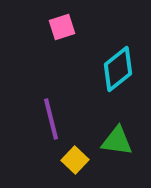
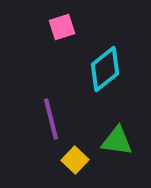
cyan diamond: moved 13 px left
